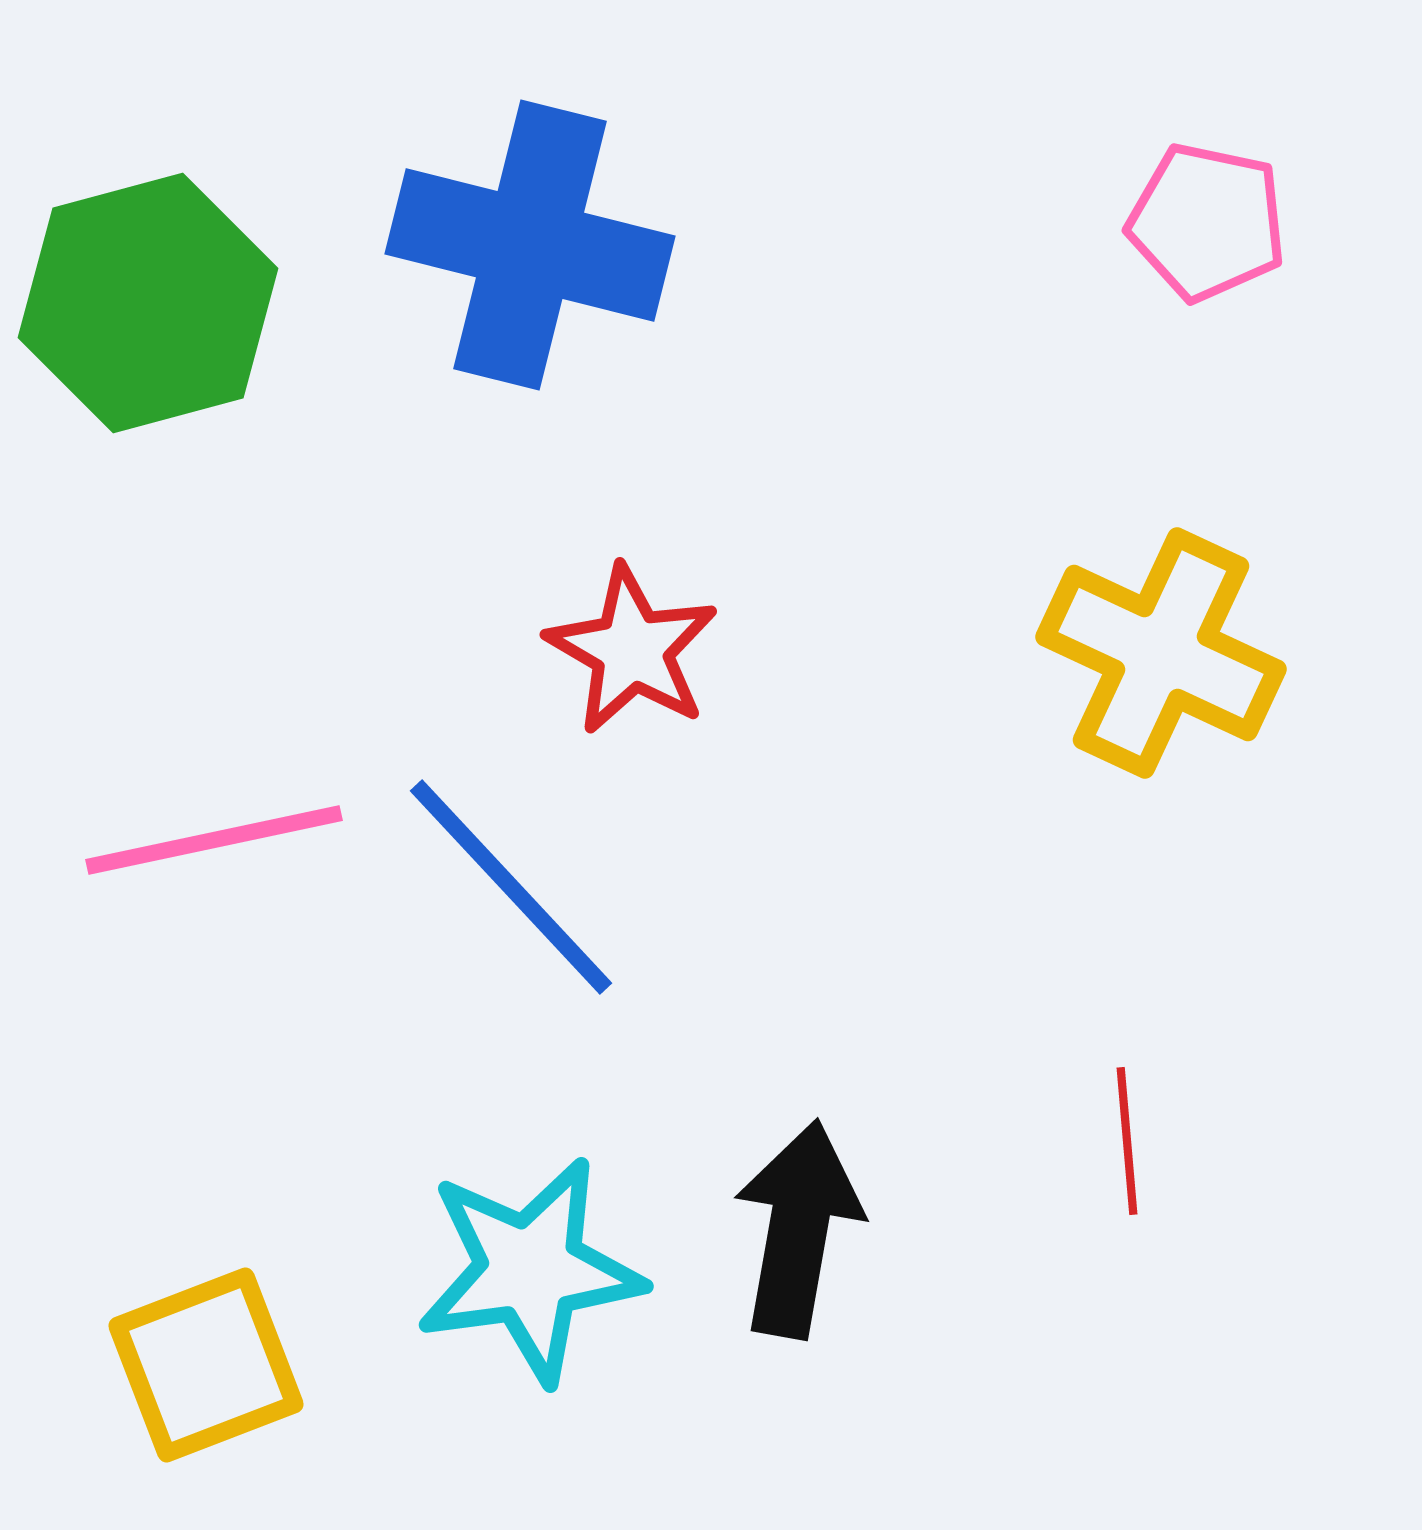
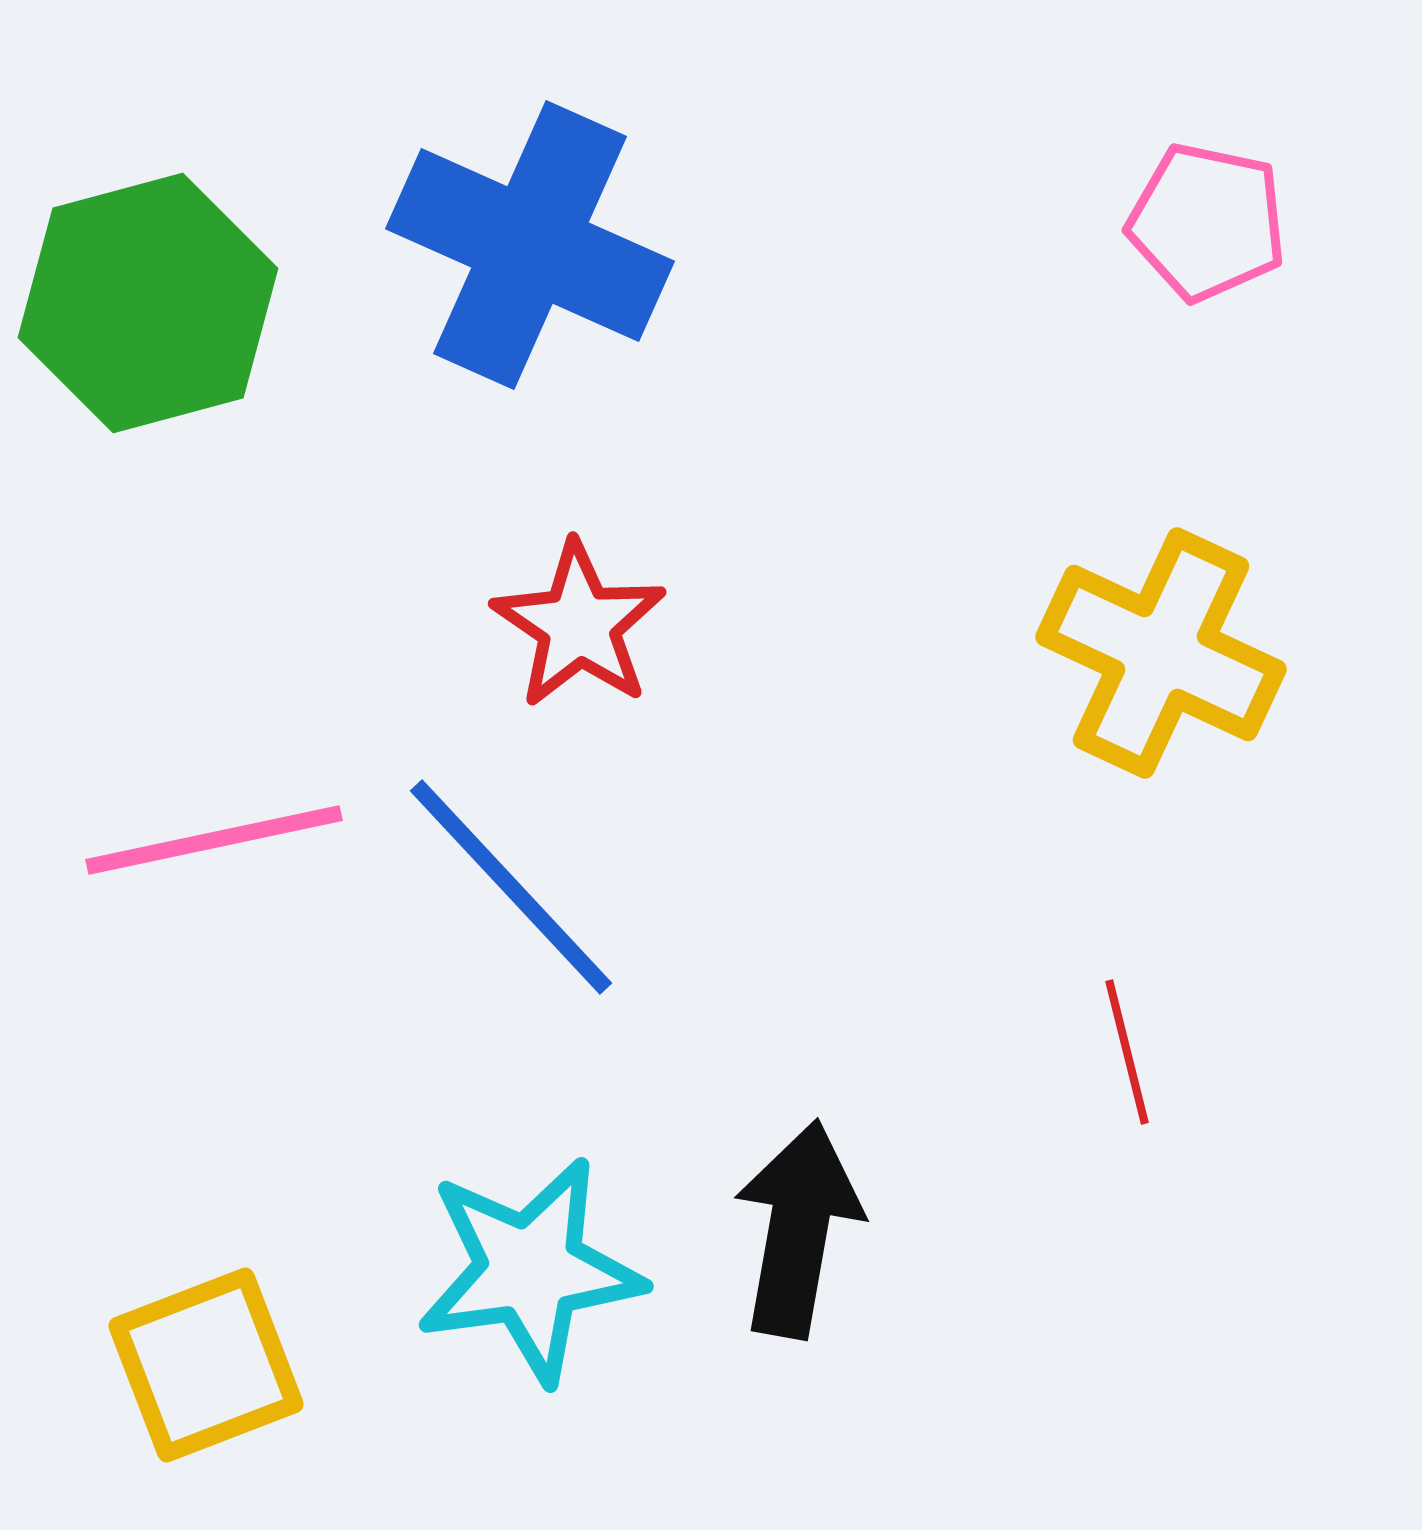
blue cross: rotated 10 degrees clockwise
red star: moved 53 px left, 25 px up; rotated 4 degrees clockwise
red line: moved 89 px up; rotated 9 degrees counterclockwise
